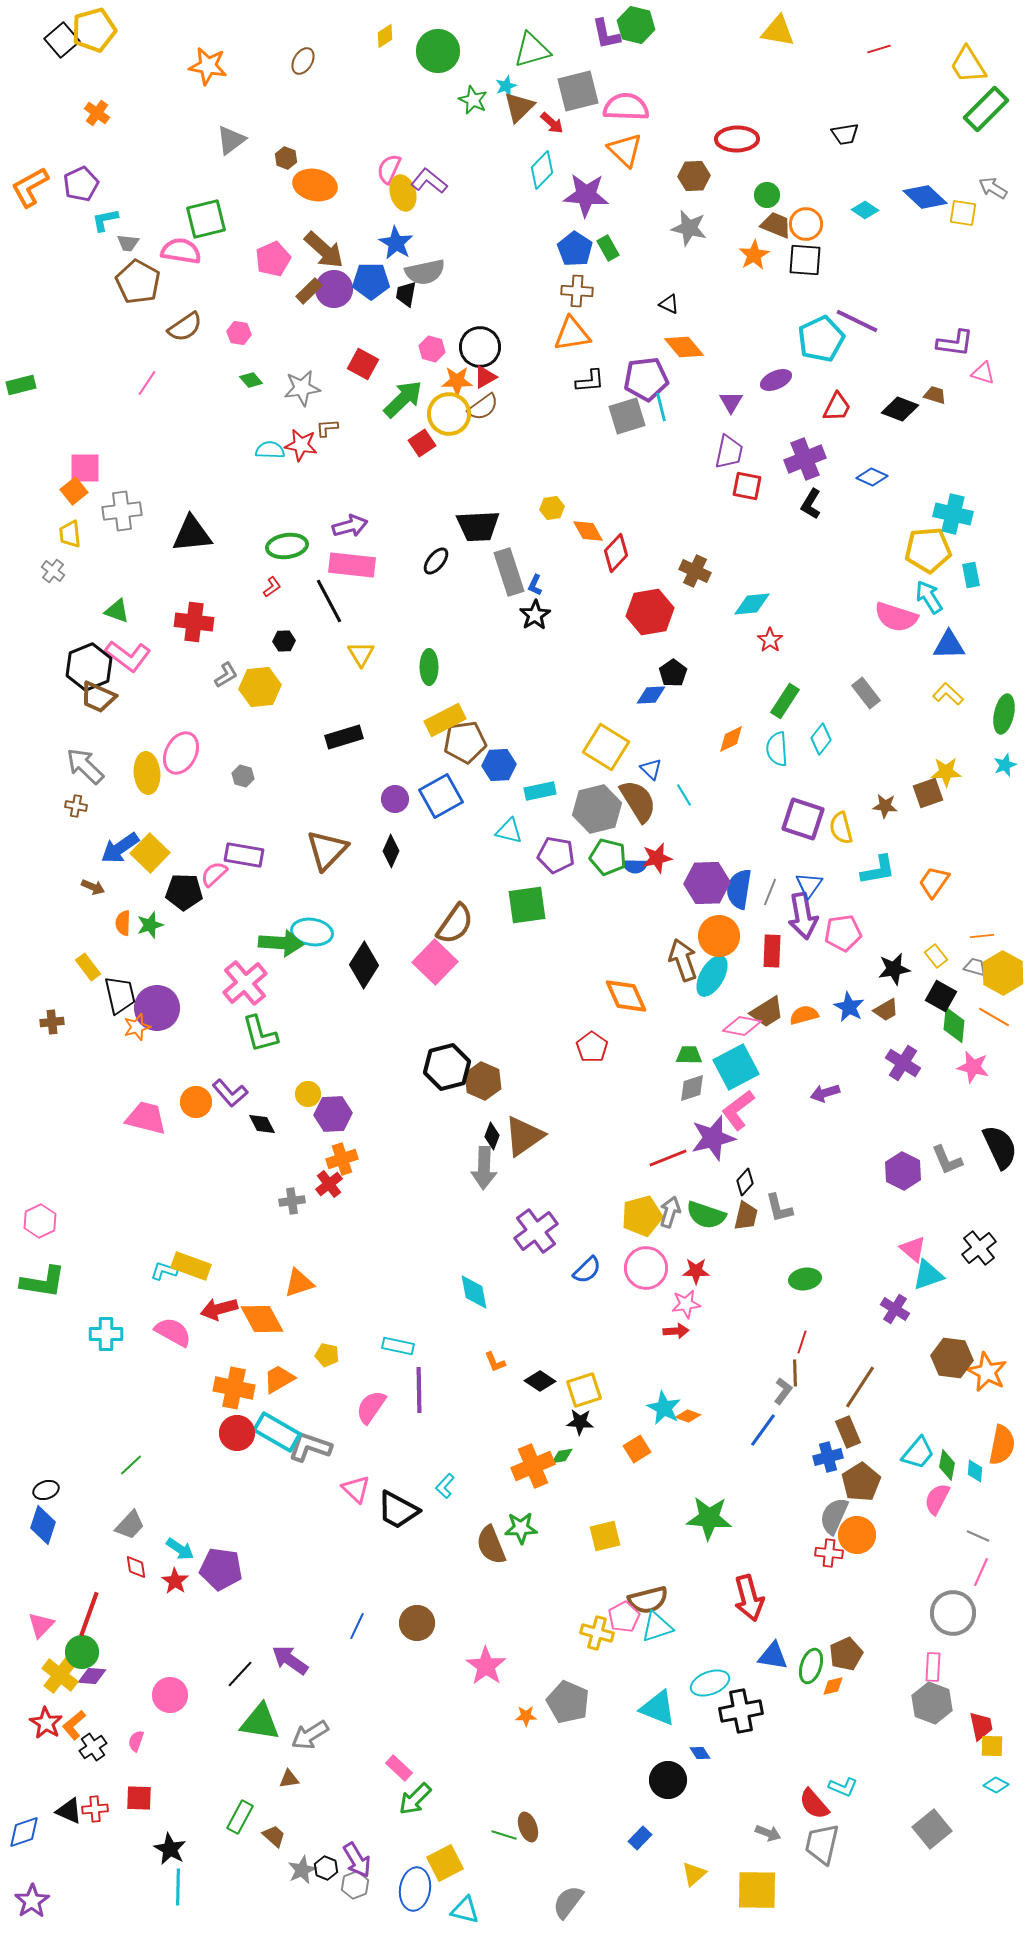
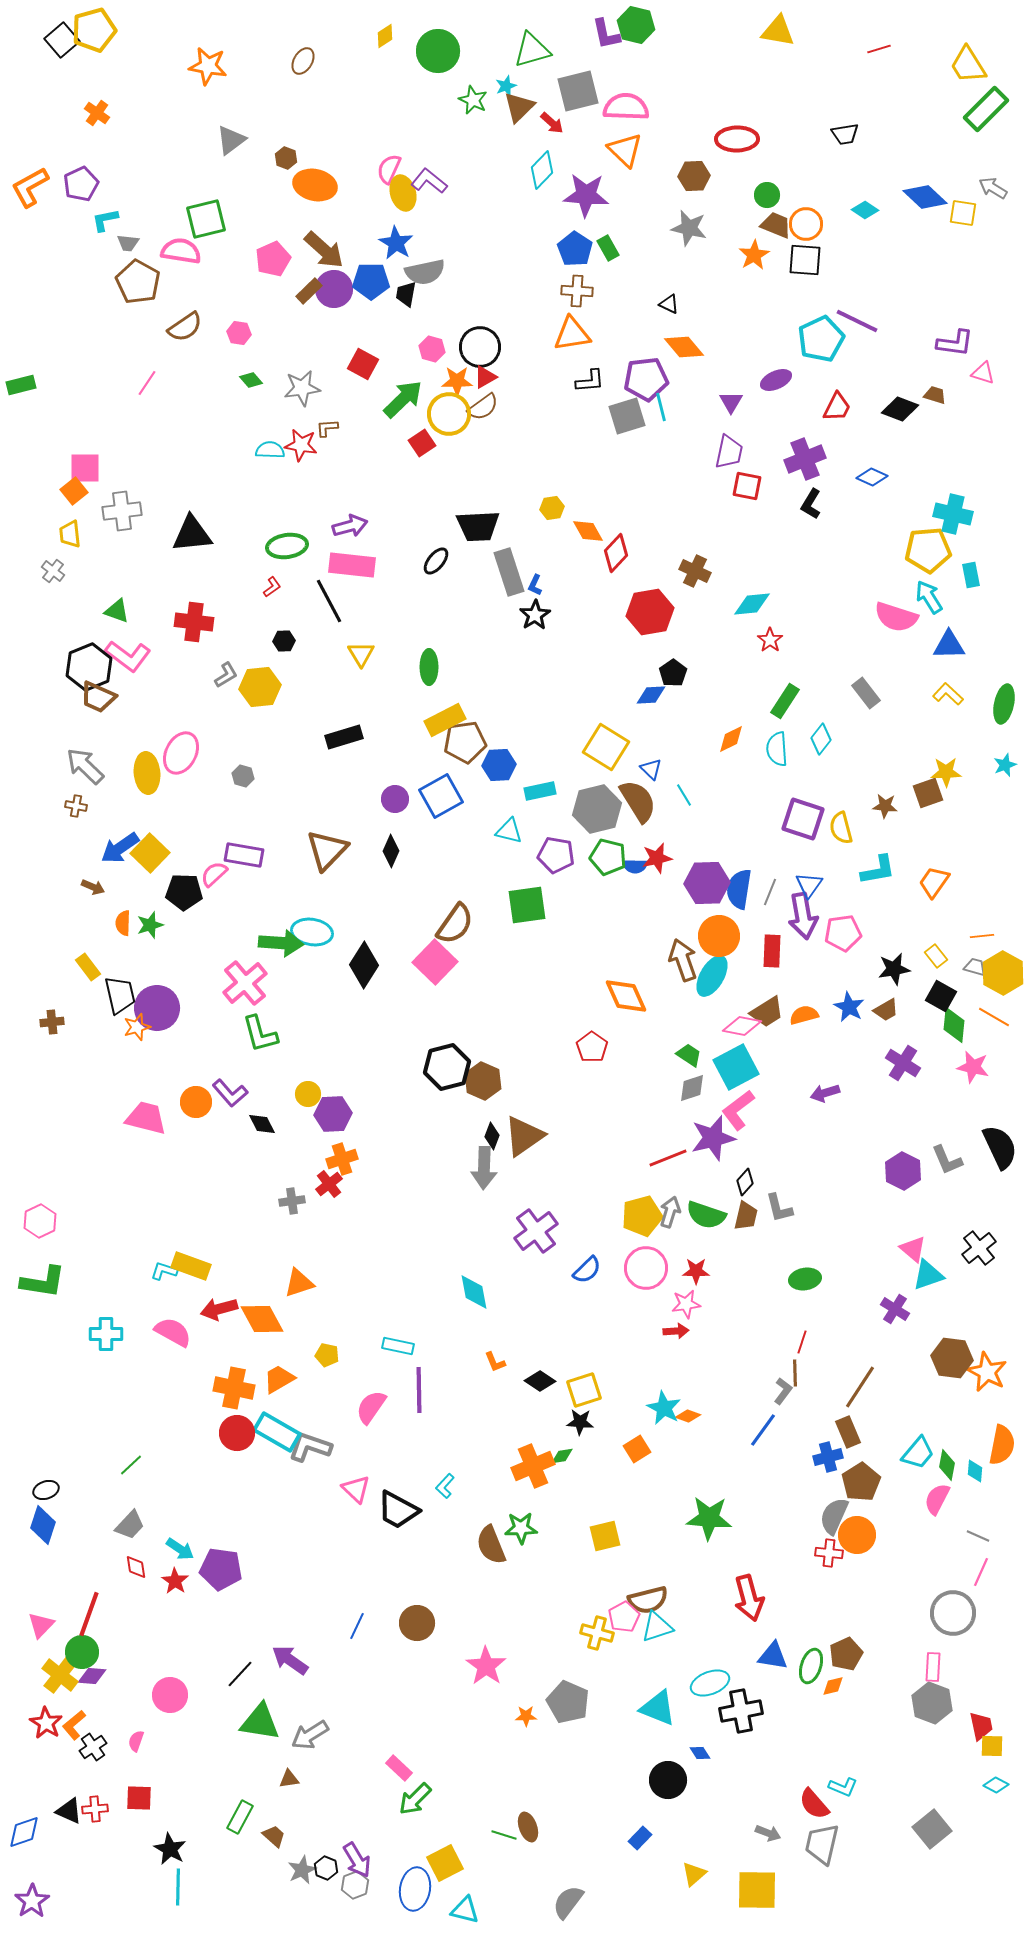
green ellipse at (1004, 714): moved 10 px up
green trapezoid at (689, 1055): rotated 32 degrees clockwise
